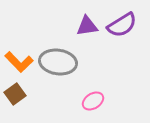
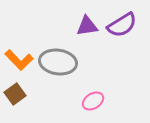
orange L-shape: moved 2 px up
